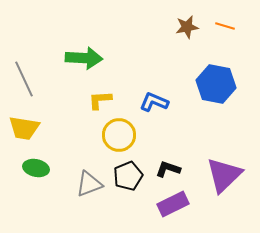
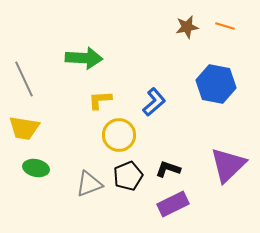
blue L-shape: rotated 116 degrees clockwise
purple triangle: moved 4 px right, 10 px up
